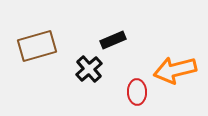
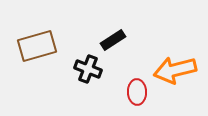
black rectangle: rotated 10 degrees counterclockwise
black cross: moved 1 px left; rotated 28 degrees counterclockwise
